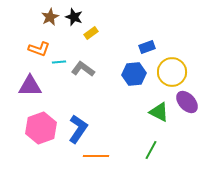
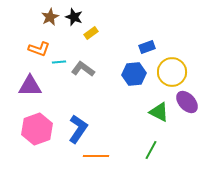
pink hexagon: moved 4 px left, 1 px down
